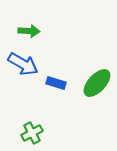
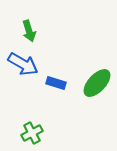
green arrow: rotated 70 degrees clockwise
